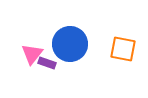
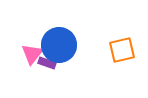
blue circle: moved 11 px left, 1 px down
orange square: moved 1 px left, 1 px down; rotated 24 degrees counterclockwise
